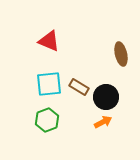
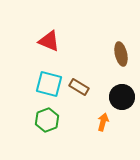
cyan square: rotated 20 degrees clockwise
black circle: moved 16 px right
orange arrow: rotated 48 degrees counterclockwise
